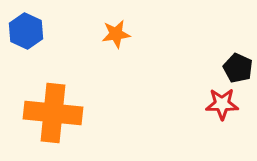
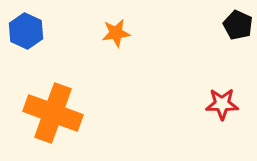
orange star: moved 1 px up
black pentagon: moved 43 px up
orange cross: rotated 14 degrees clockwise
